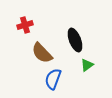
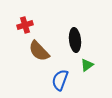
black ellipse: rotated 15 degrees clockwise
brown semicircle: moved 3 px left, 2 px up
blue semicircle: moved 7 px right, 1 px down
